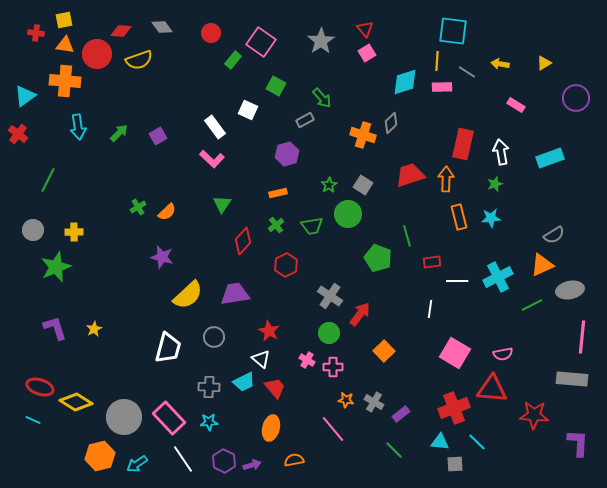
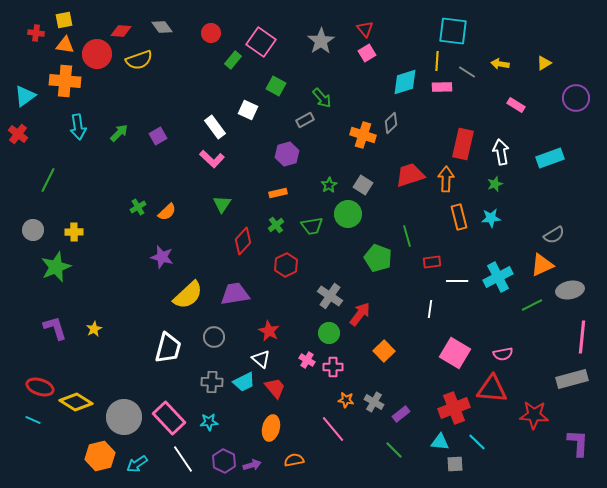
gray rectangle at (572, 379): rotated 20 degrees counterclockwise
gray cross at (209, 387): moved 3 px right, 5 px up
